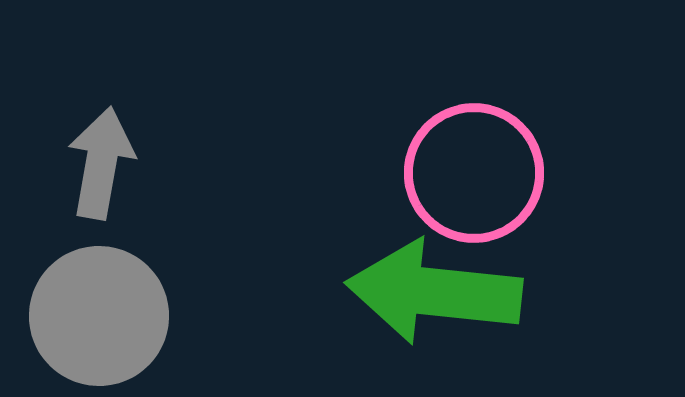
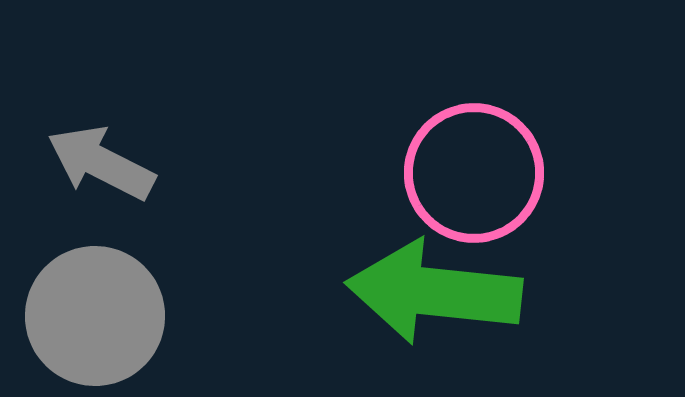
gray arrow: rotated 73 degrees counterclockwise
gray circle: moved 4 px left
